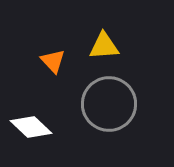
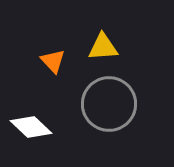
yellow triangle: moved 1 px left, 1 px down
